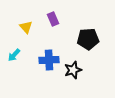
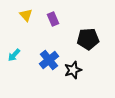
yellow triangle: moved 12 px up
blue cross: rotated 36 degrees counterclockwise
